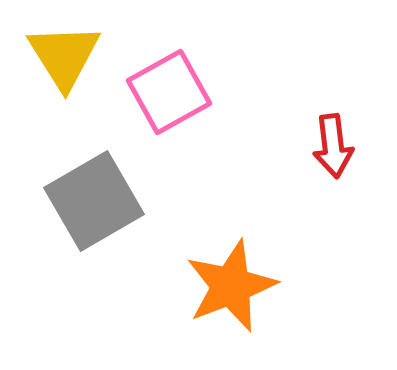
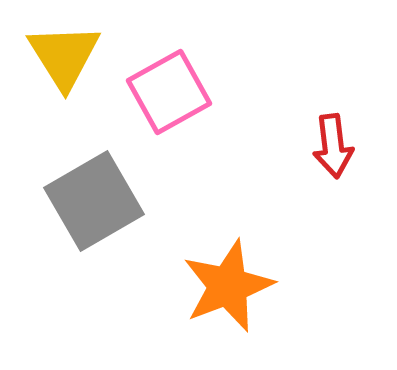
orange star: moved 3 px left
